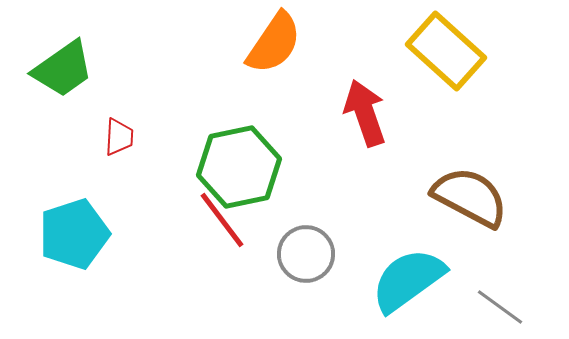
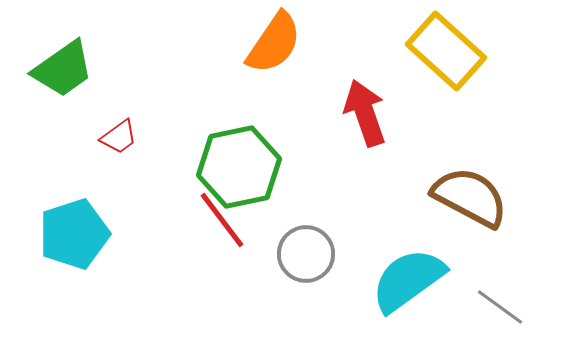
red trapezoid: rotated 51 degrees clockwise
